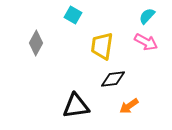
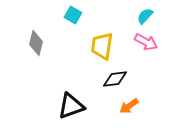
cyan semicircle: moved 2 px left
gray diamond: rotated 15 degrees counterclockwise
black diamond: moved 2 px right
black triangle: moved 5 px left; rotated 12 degrees counterclockwise
